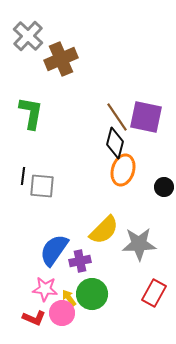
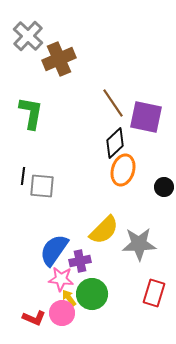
brown cross: moved 2 px left
brown line: moved 4 px left, 14 px up
black diamond: rotated 32 degrees clockwise
pink star: moved 16 px right, 10 px up
red rectangle: rotated 12 degrees counterclockwise
